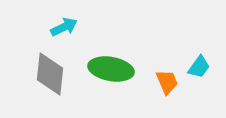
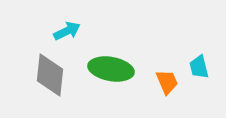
cyan arrow: moved 3 px right, 4 px down
cyan trapezoid: rotated 130 degrees clockwise
gray diamond: moved 1 px down
